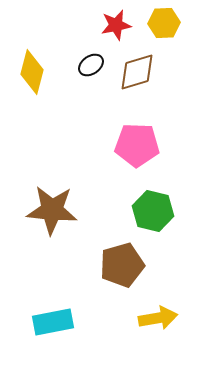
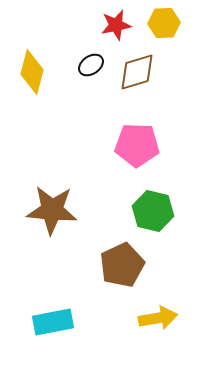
brown pentagon: rotated 9 degrees counterclockwise
